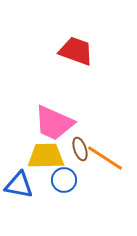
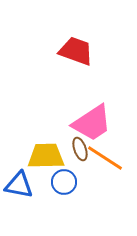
pink trapezoid: moved 38 px right; rotated 57 degrees counterclockwise
blue circle: moved 2 px down
